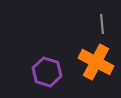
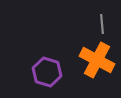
orange cross: moved 1 px right, 2 px up
